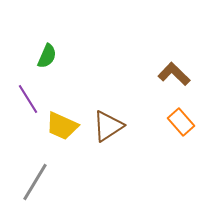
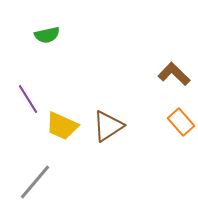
green semicircle: moved 21 px up; rotated 55 degrees clockwise
gray line: rotated 9 degrees clockwise
